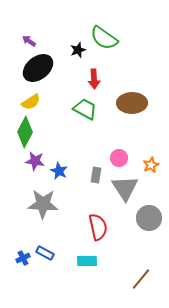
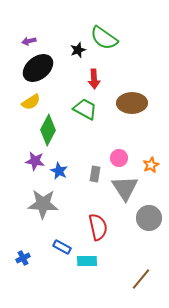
purple arrow: rotated 48 degrees counterclockwise
green diamond: moved 23 px right, 2 px up
gray rectangle: moved 1 px left, 1 px up
blue rectangle: moved 17 px right, 6 px up
